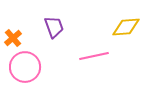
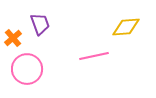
purple trapezoid: moved 14 px left, 3 px up
pink circle: moved 2 px right, 2 px down
